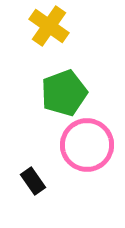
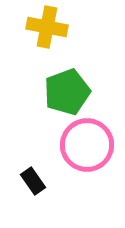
yellow cross: moved 2 px left, 1 px down; rotated 24 degrees counterclockwise
green pentagon: moved 3 px right, 1 px up
